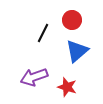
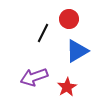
red circle: moved 3 px left, 1 px up
blue triangle: rotated 10 degrees clockwise
red star: rotated 24 degrees clockwise
